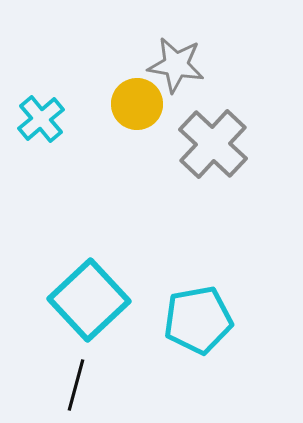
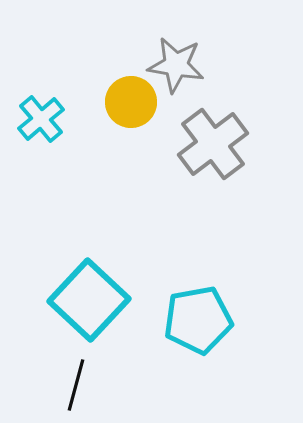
yellow circle: moved 6 px left, 2 px up
gray cross: rotated 10 degrees clockwise
cyan square: rotated 4 degrees counterclockwise
